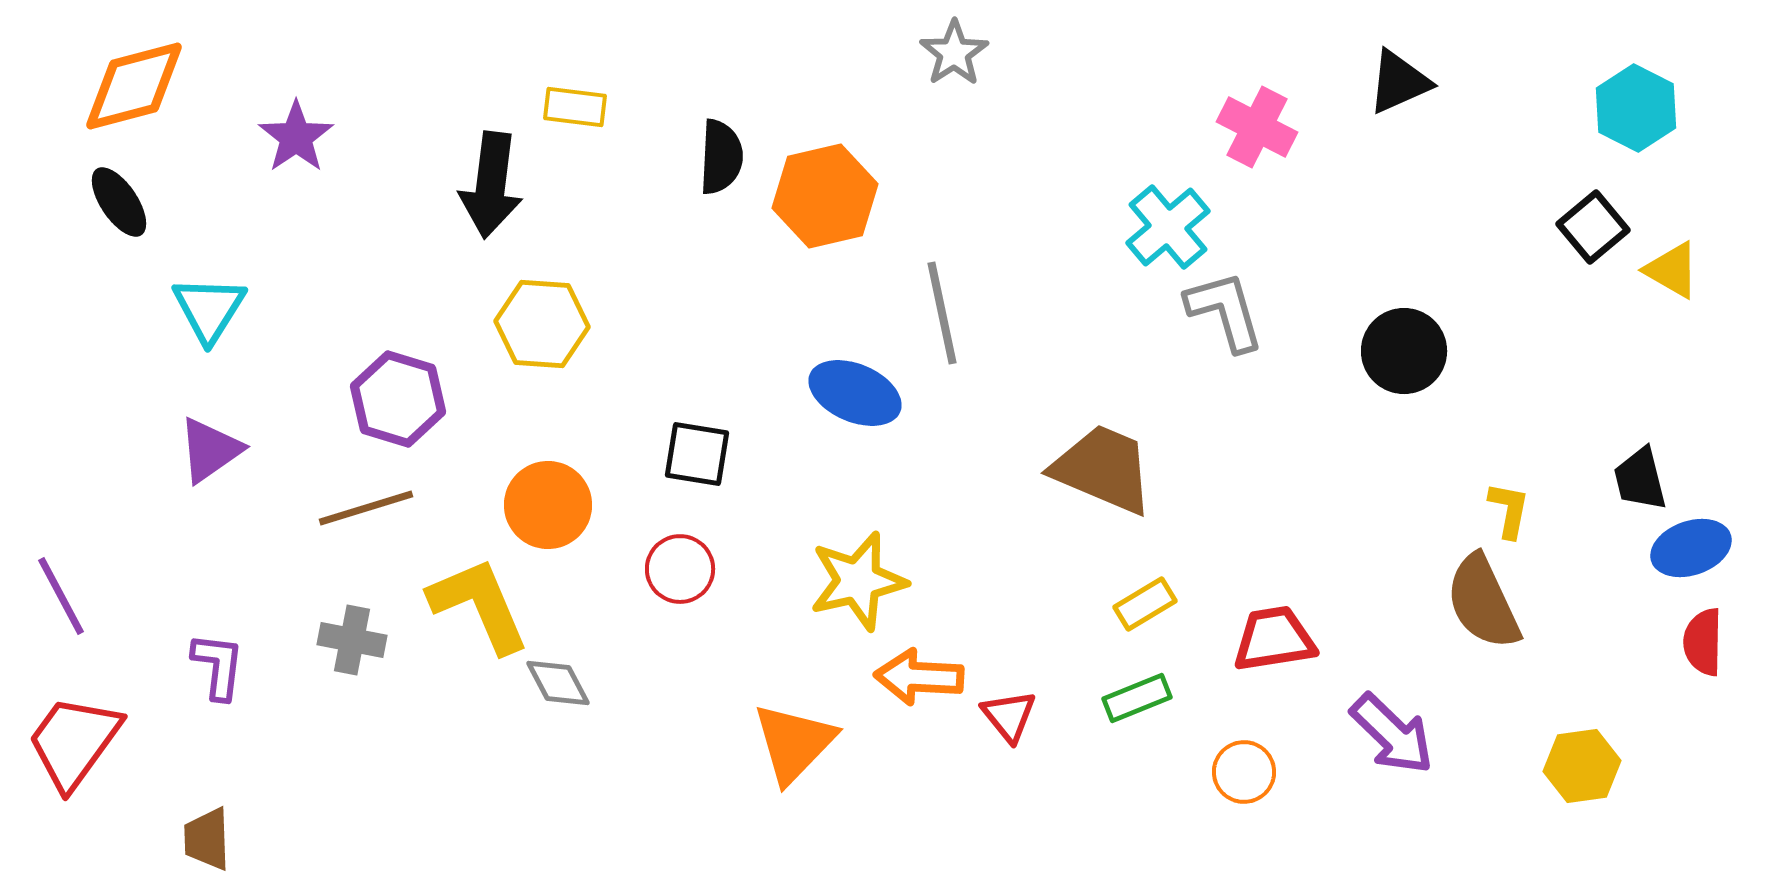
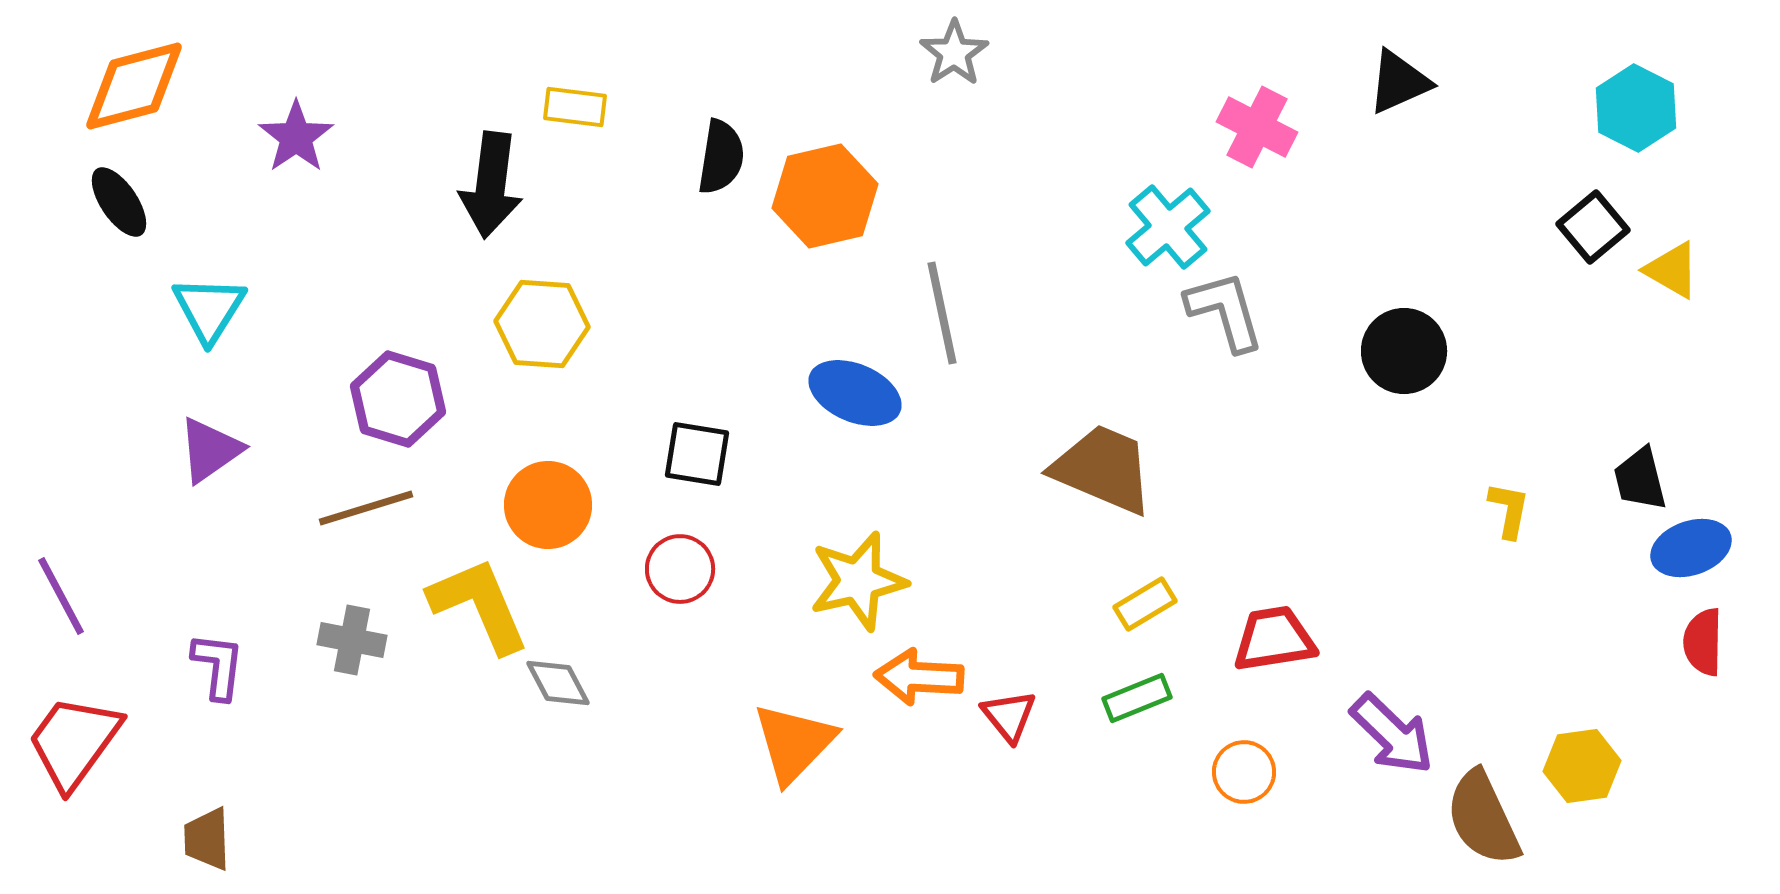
black semicircle at (721, 157): rotated 6 degrees clockwise
brown semicircle at (1483, 602): moved 216 px down
